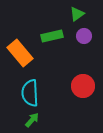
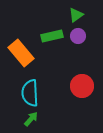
green triangle: moved 1 px left, 1 px down
purple circle: moved 6 px left
orange rectangle: moved 1 px right
red circle: moved 1 px left
green arrow: moved 1 px left, 1 px up
